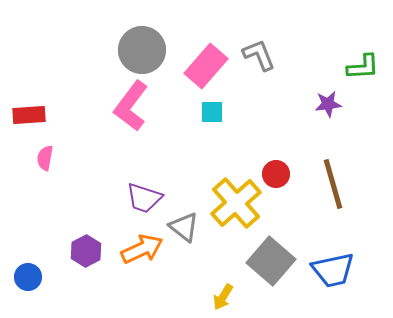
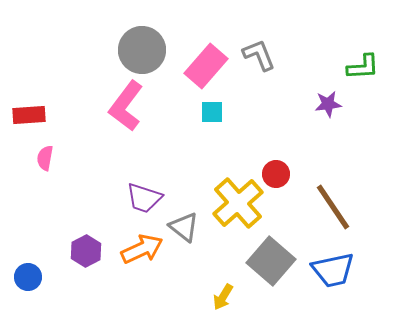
pink L-shape: moved 5 px left
brown line: moved 23 px down; rotated 18 degrees counterclockwise
yellow cross: moved 2 px right
